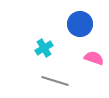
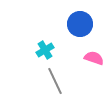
cyan cross: moved 1 px right, 2 px down
gray line: rotated 48 degrees clockwise
